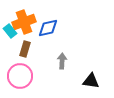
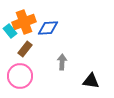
blue diamond: rotated 10 degrees clockwise
brown rectangle: rotated 21 degrees clockwise
gray arrow: moved 1 px down
